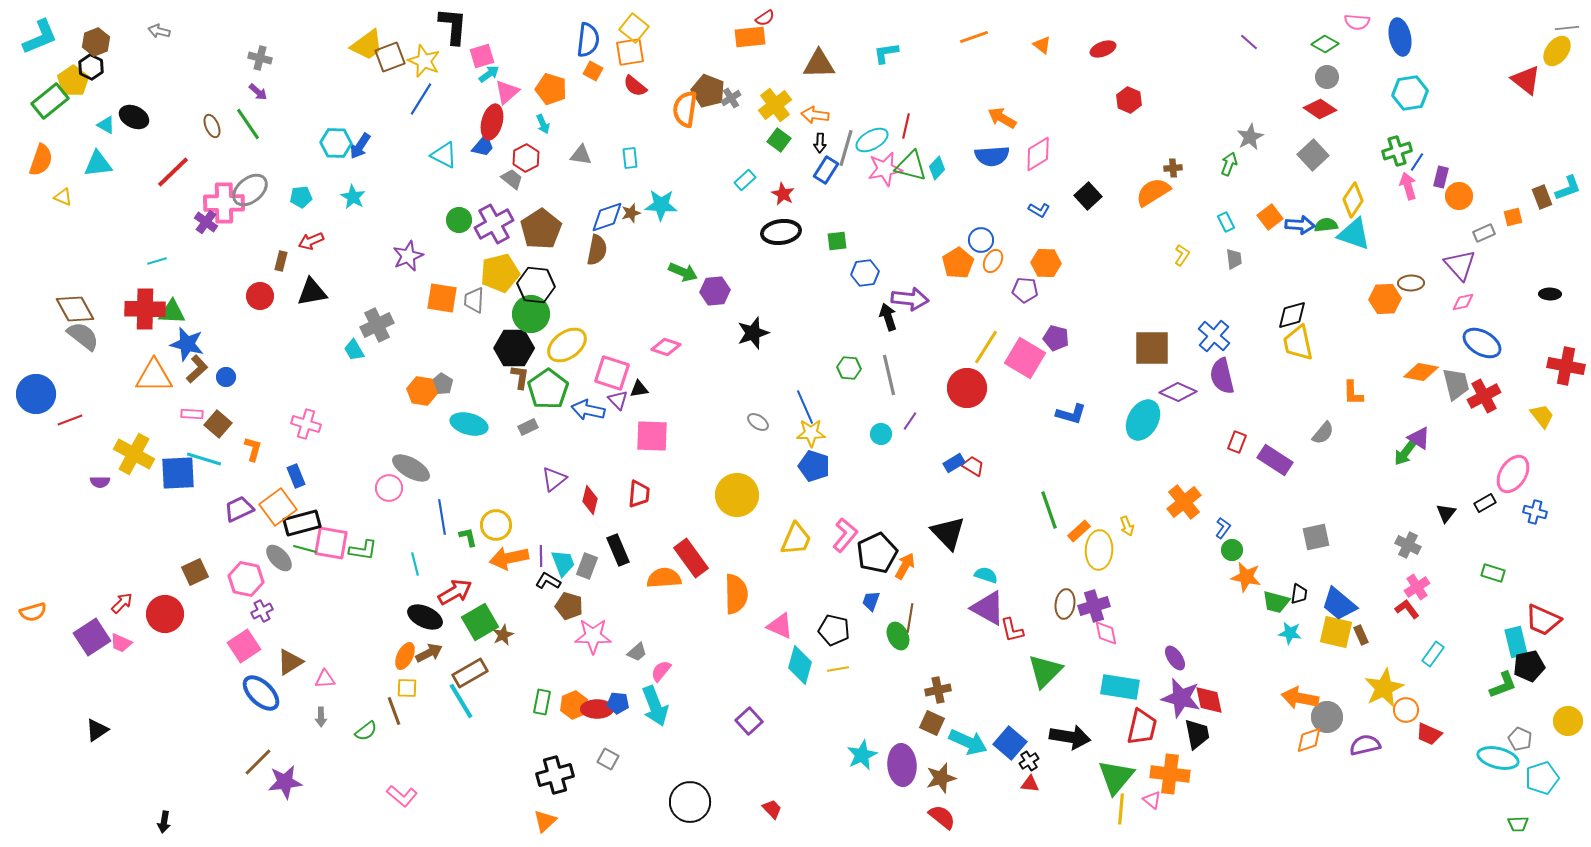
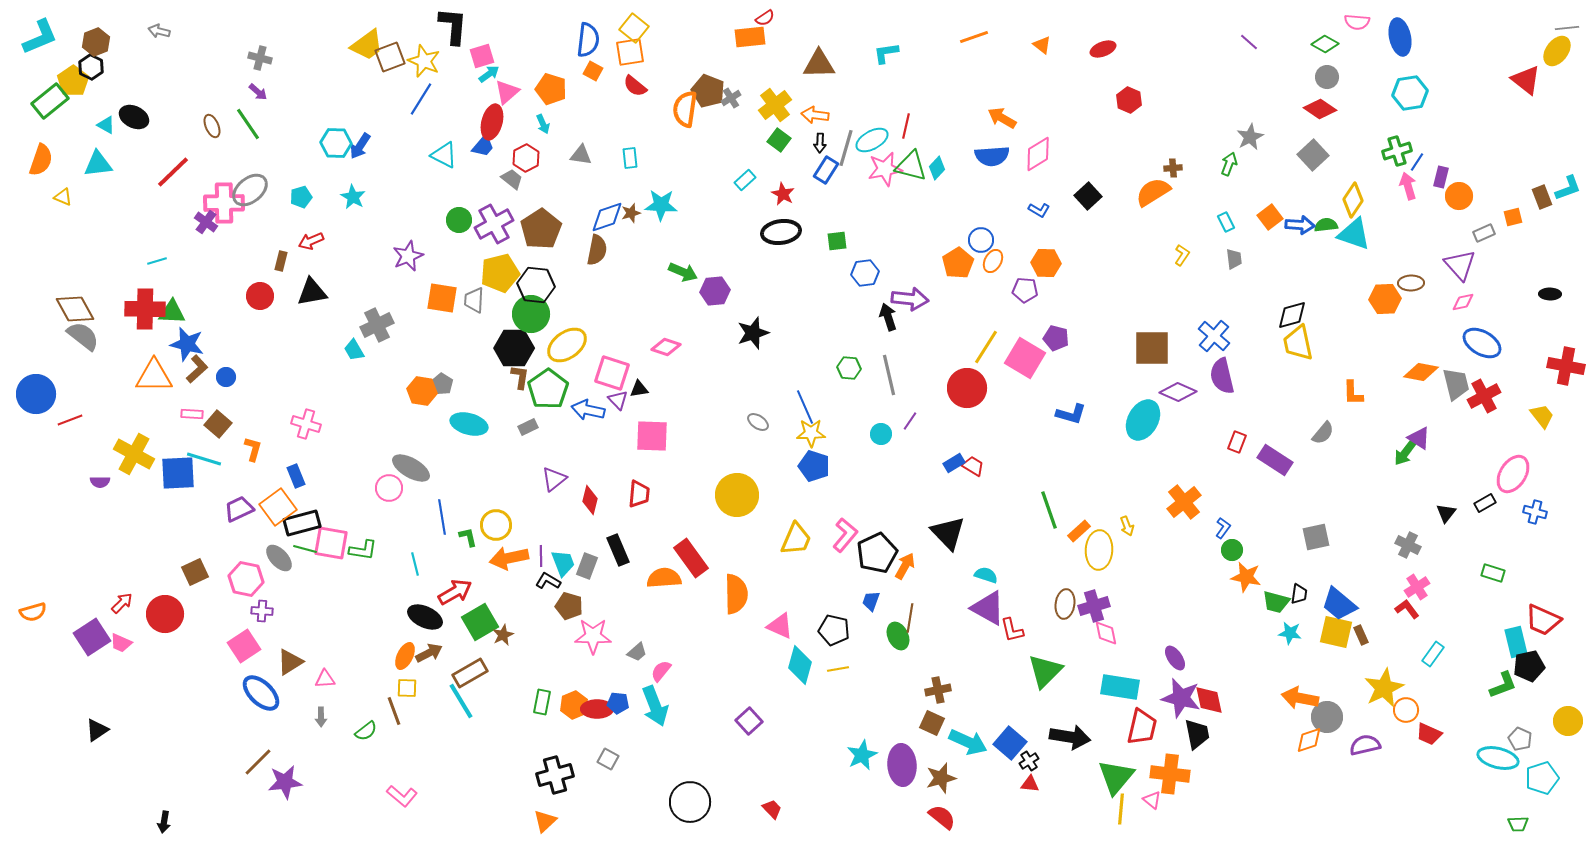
cyan pentagon at (301, 197): rotated 10 degrees counterclockwise
purple cross at (262, 611): rotated 30 degrees clockwise
